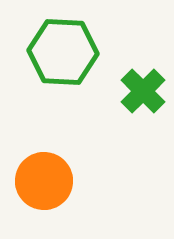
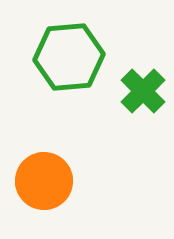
green hexagon: moved 6 px right, 5 px down; rotated 8 degrees counterclockwise
